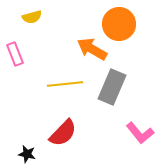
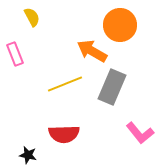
yellow semicircle: rotated 102 degrees counterclockwise
orange circle: moved 1 px right, 1 px down
orange arrow: moved 2 px down
yellow line: rotated 16 degrees counterclockwise
red semicircle: moved 1 px right, 1 px down; rotated 44 degrees clockwise
black star: moved 1 px right, 1 px down
